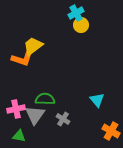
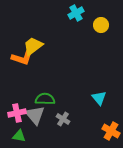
yellow circle: moved 20 px right
orange L-shape: moved 1 px up
cyan triangle: moved 2 px right, 2 px up
pink cross: moved 1 px right, 4 px down
gray triangle: rotated 15 degrees counterclockwise
